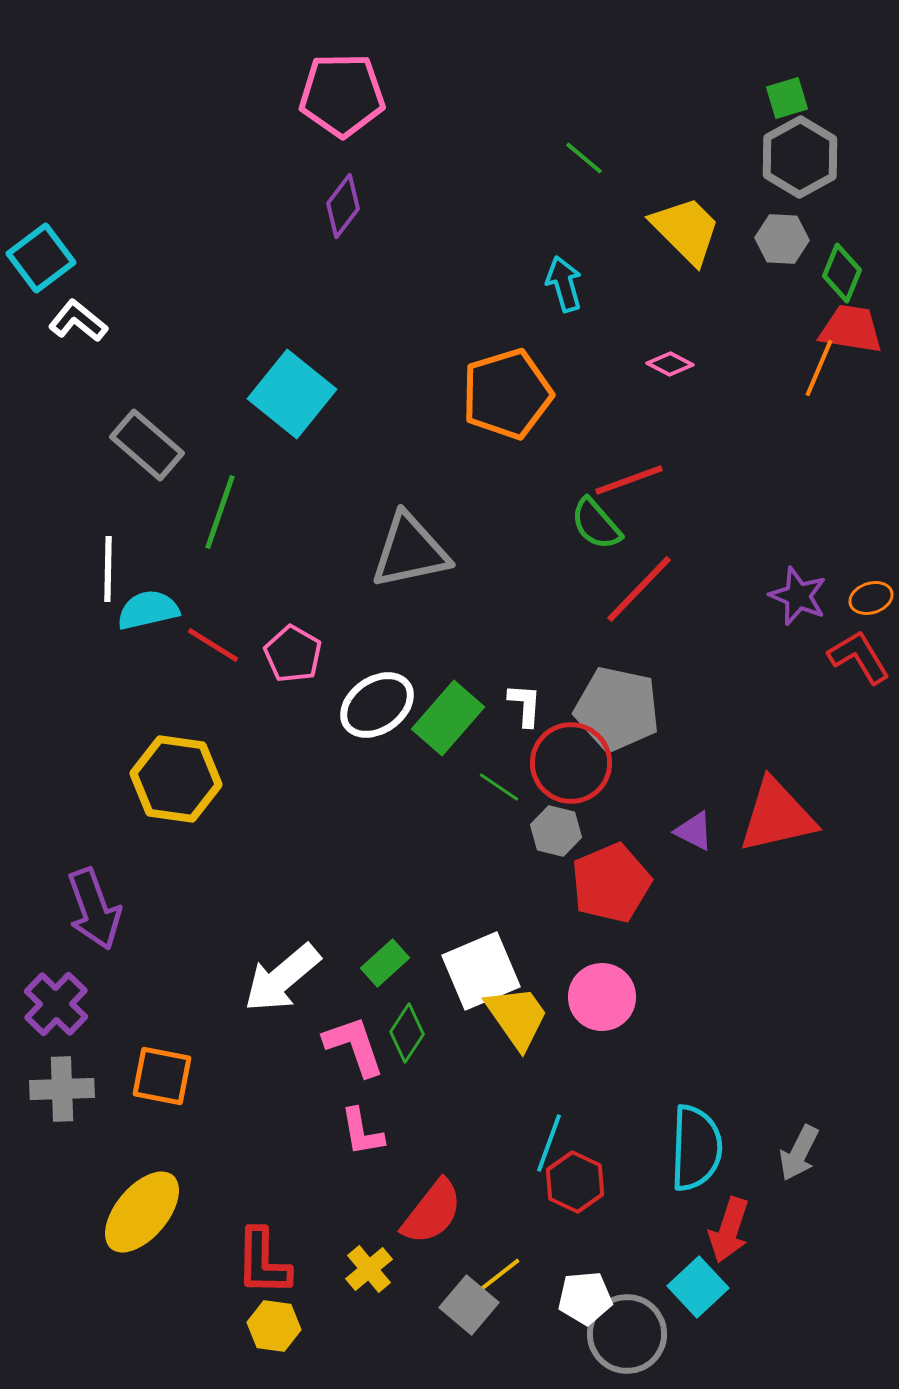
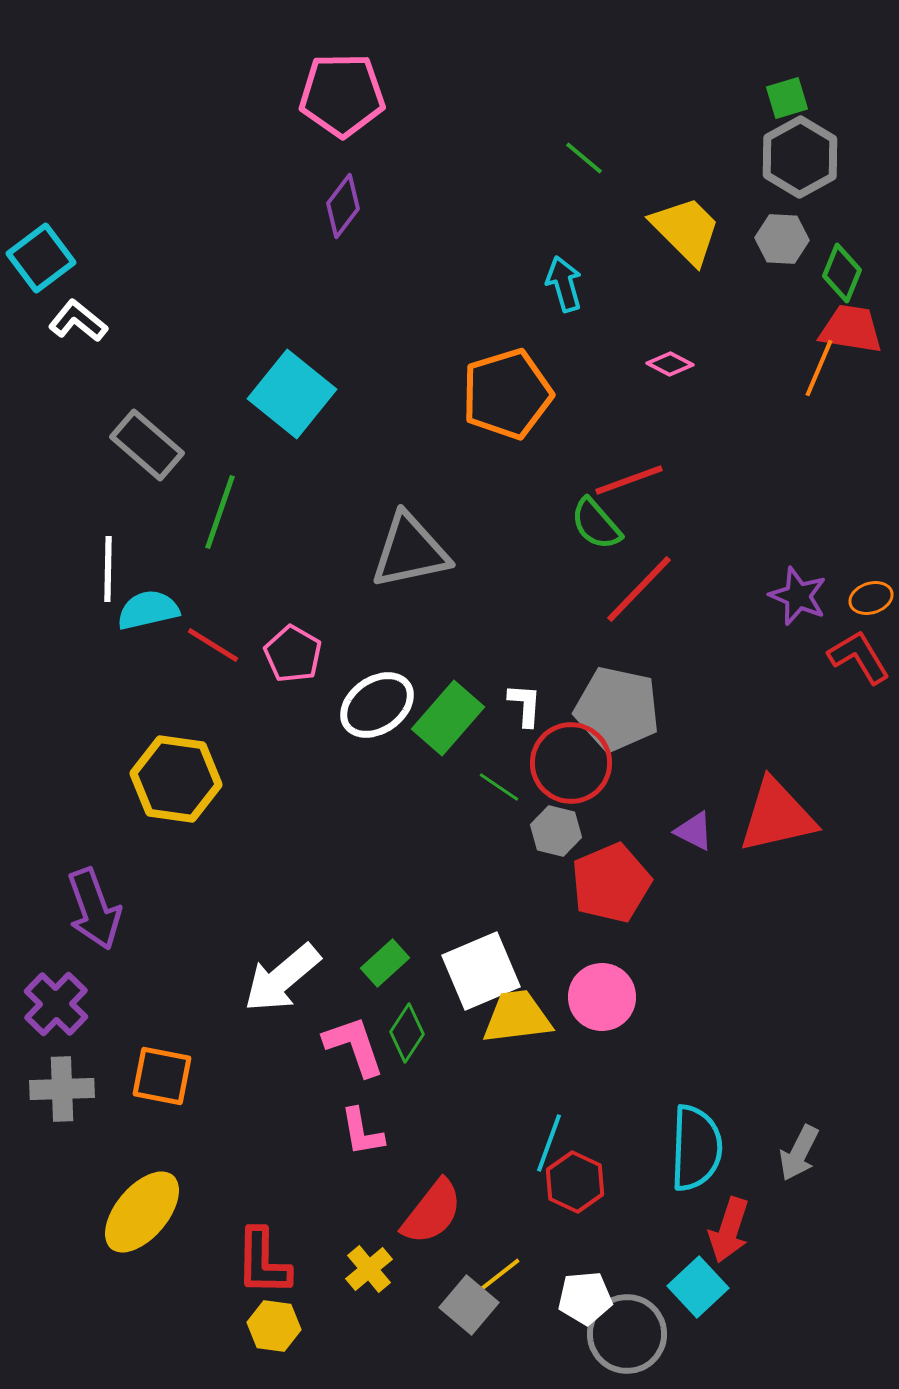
yellow trapezoid at (517, 1017): rotated 62 degrees counterclockwise
